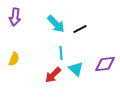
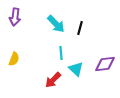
black line: moved 1 px up; rotated 48 degrees counterclockwise
red arrow: moved 5 px down
